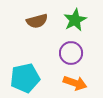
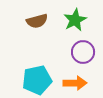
purple circle: moved 12 px right, 1 px up
cyan pentagon: moved 12 px right, 2 px down
orange arrow: rotated 20 degrees counterclockwise
